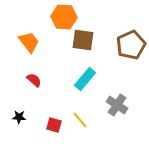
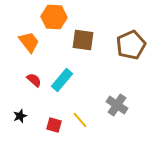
orange hexagon: moved 10 px left
cyan rectangle: moved 23 px left, 1 px down
black star: moved 1 px right, 1 px up; rotated 24 degrees counterclockwise
